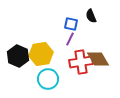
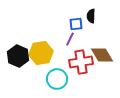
black semicircle: rotated 24 degrees clockwise
blue square: moved 5 px right; rotated 16 degrees counterclockwise
yellow hexagon: moved 1 px up
brown diamond: moved 4 px right, 4 px up
cyan circle: moved 9 px right
